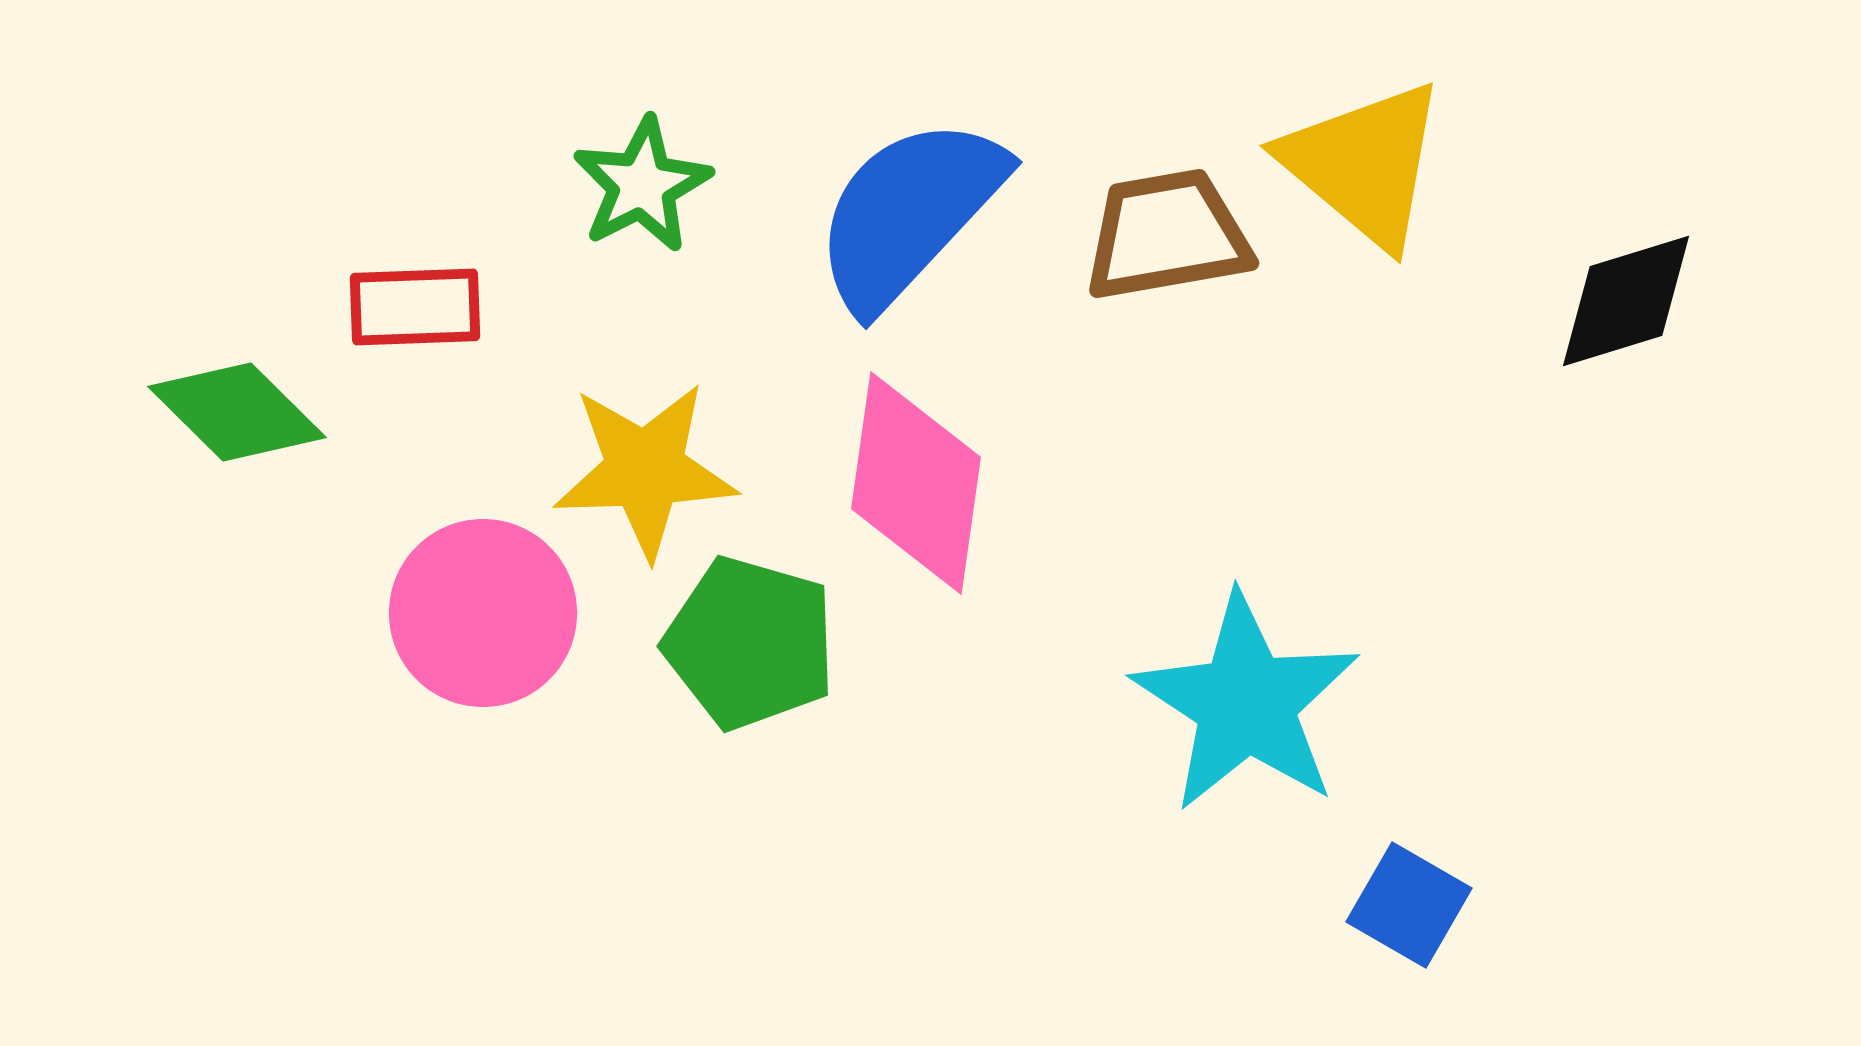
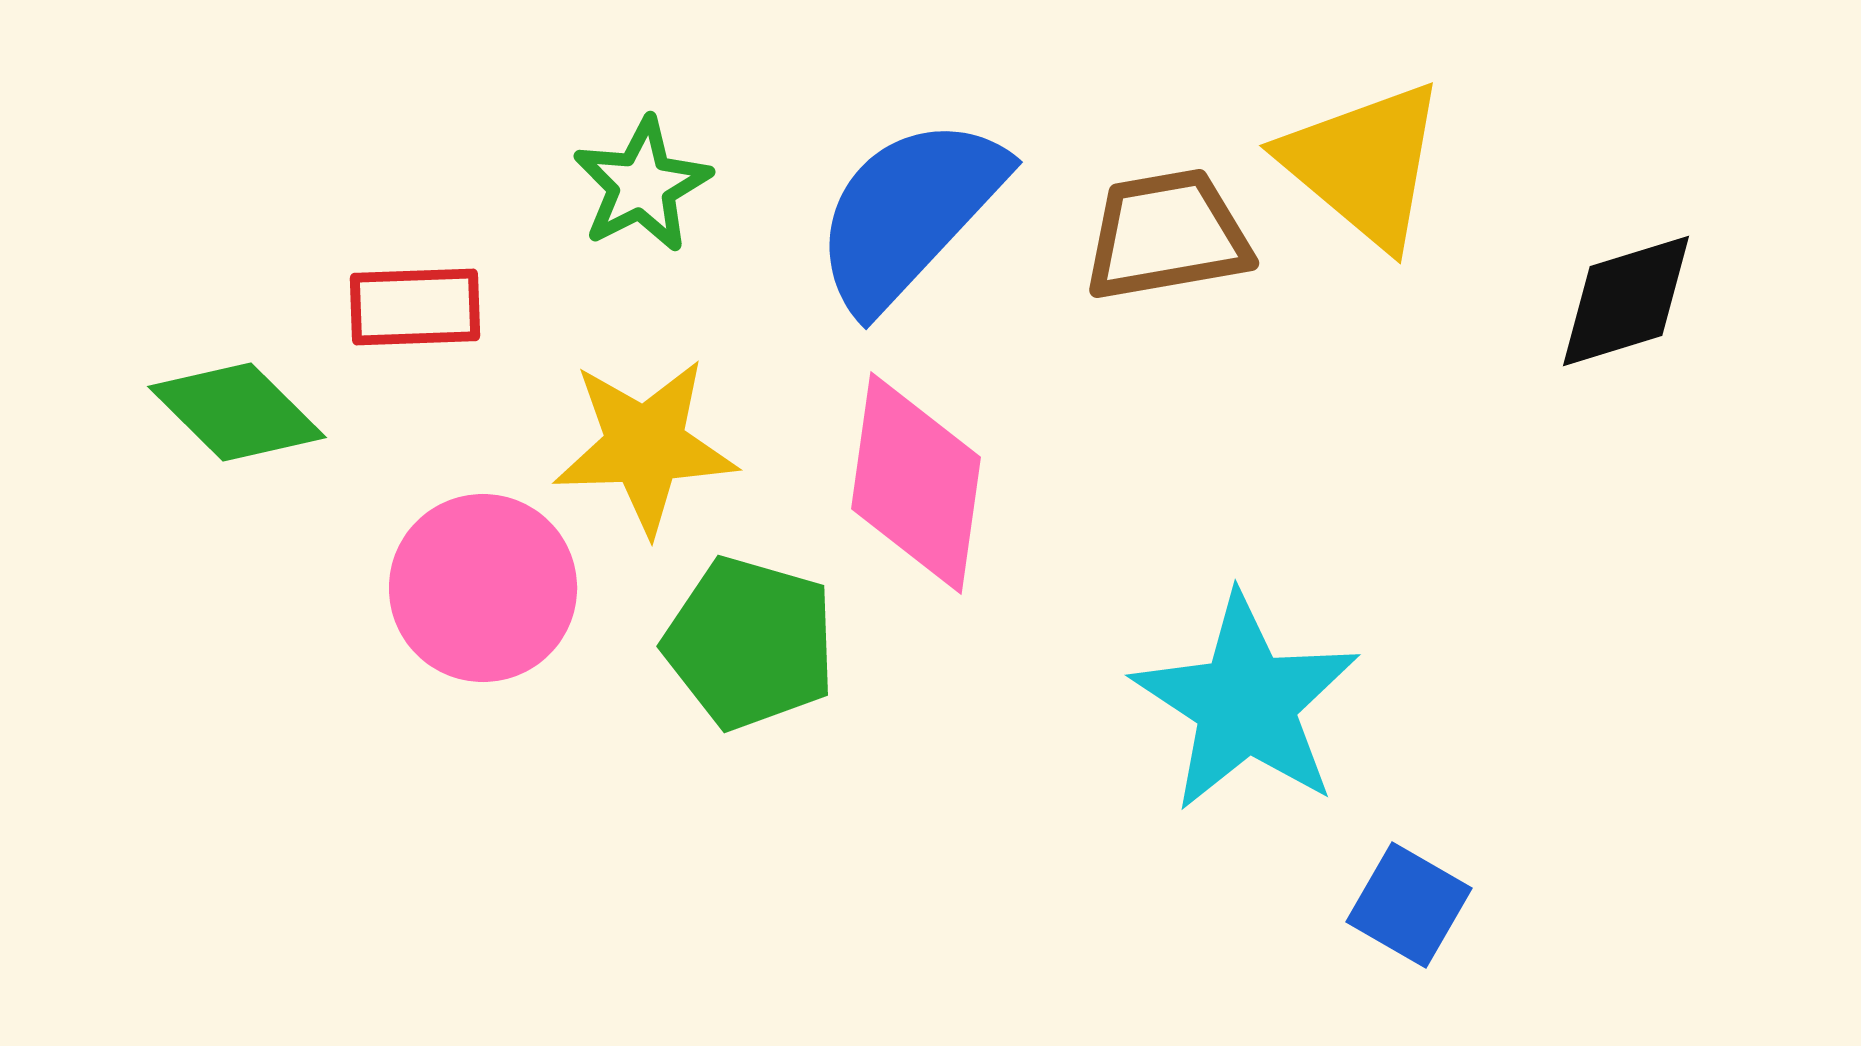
yellow star: moved 24 px up
pink circle: moved 25 px up
